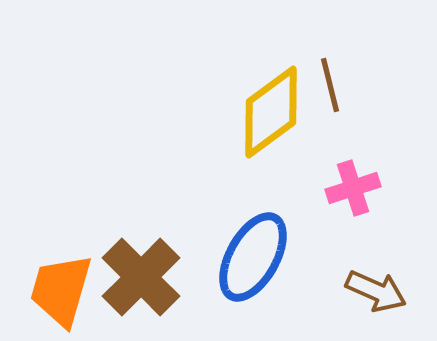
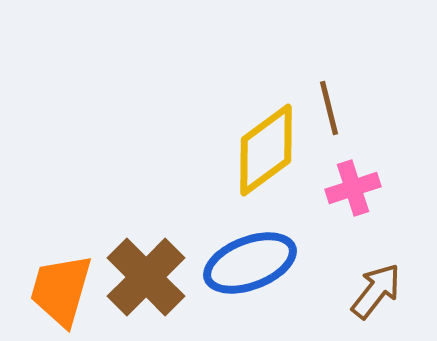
brown line: moved 1 px left, 23 px down
yellow diamond: moved 5 px left, 38 px down
blue ellipse: moved 3 px left, 6 px down; rotated 40 degrees clockwise
brown cross: moved 5 px right
brown arrow: rotated 76 degrees counterclockwise
